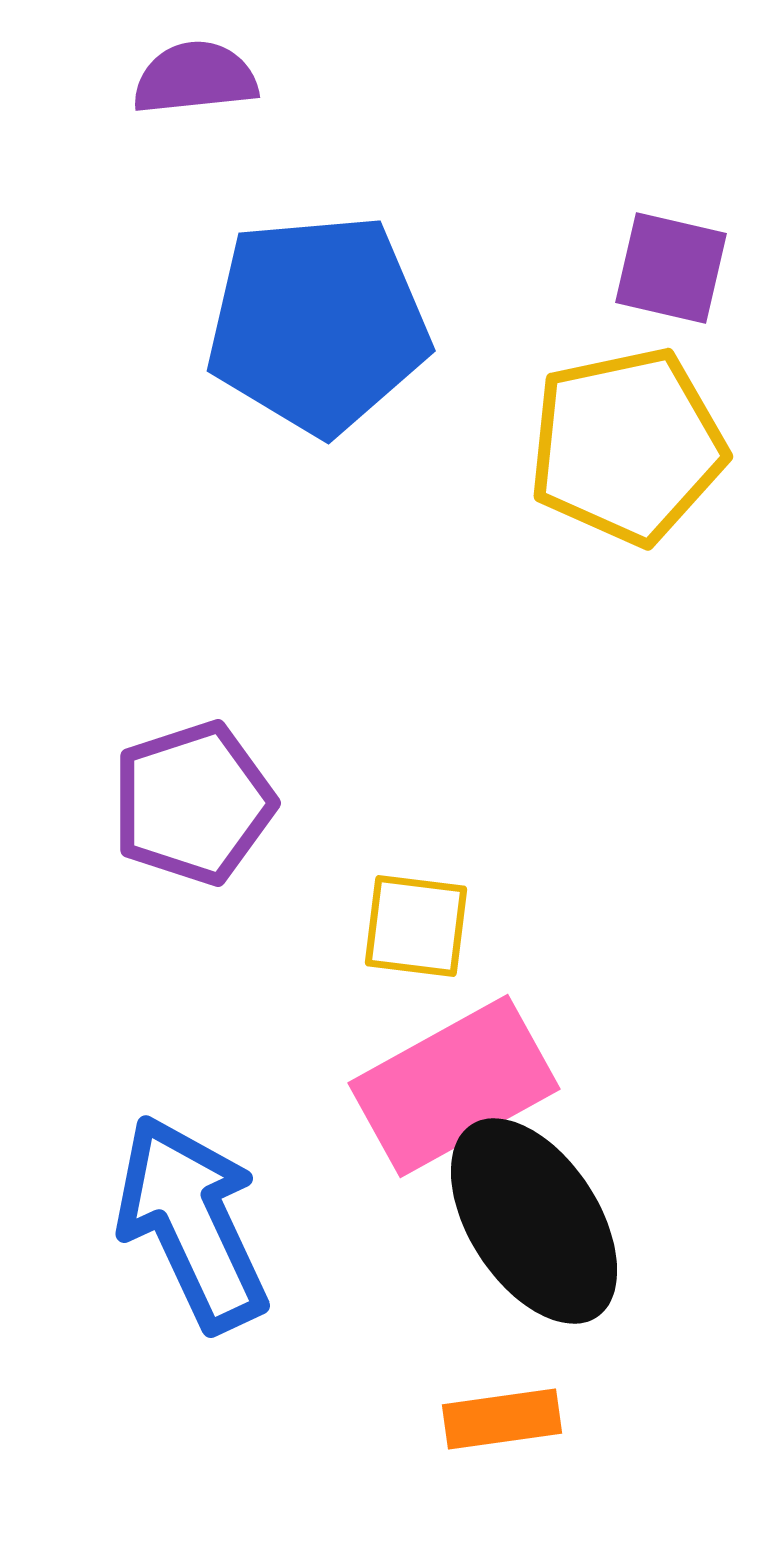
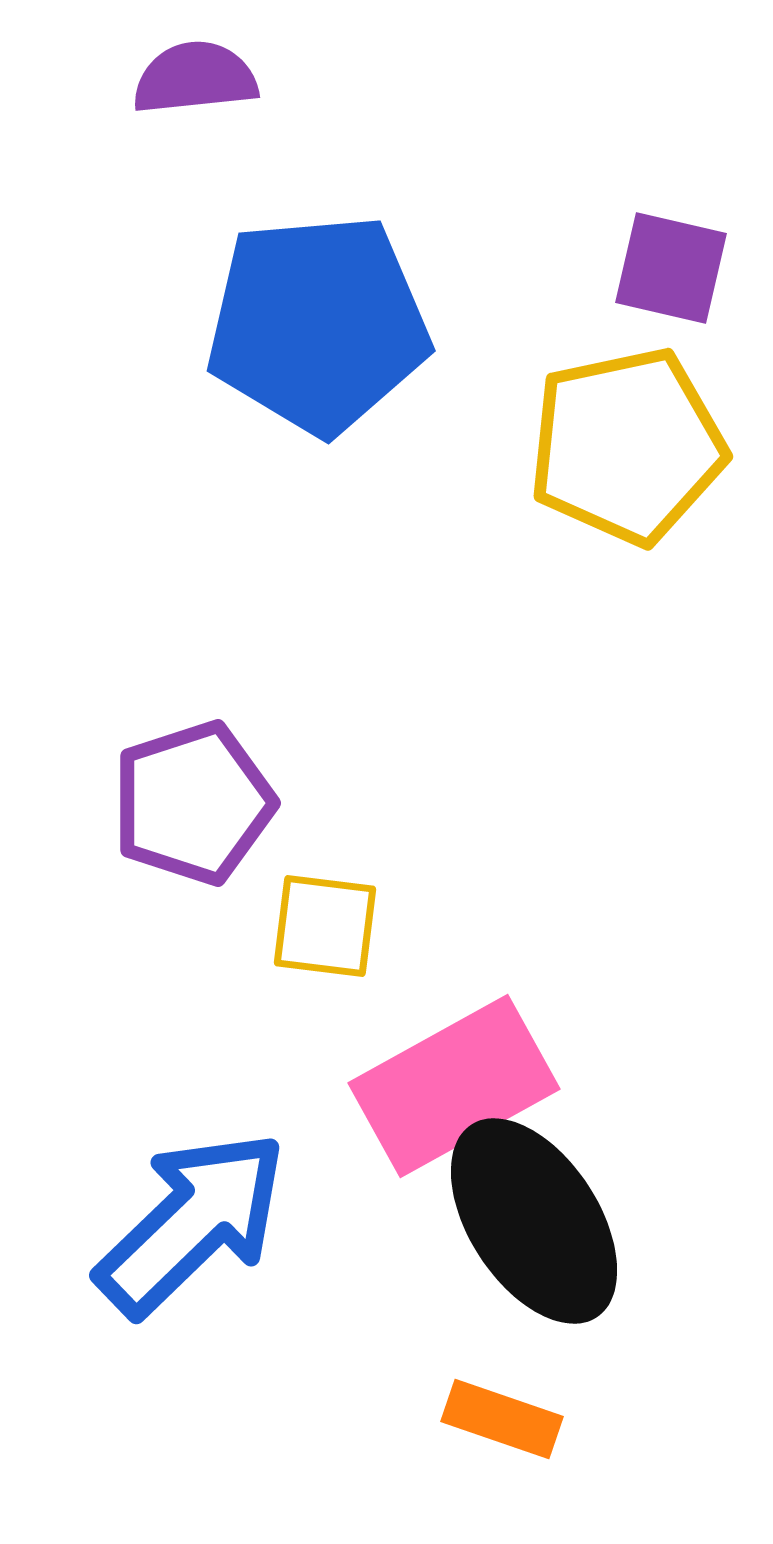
yellow square: moved 91 px left
blue arrow: rotated 71 degrees clockwise
orange rectangle: rotated 27 degrees clockwise
